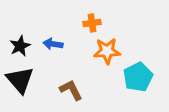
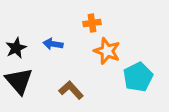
black star: moved 4 px left, 2 px down
orange star: rotated 24 degrees clockwise
black triangle: moved 1 px left, 1 px down
brown L-shape: rotated 15 degrees counterclockwise
